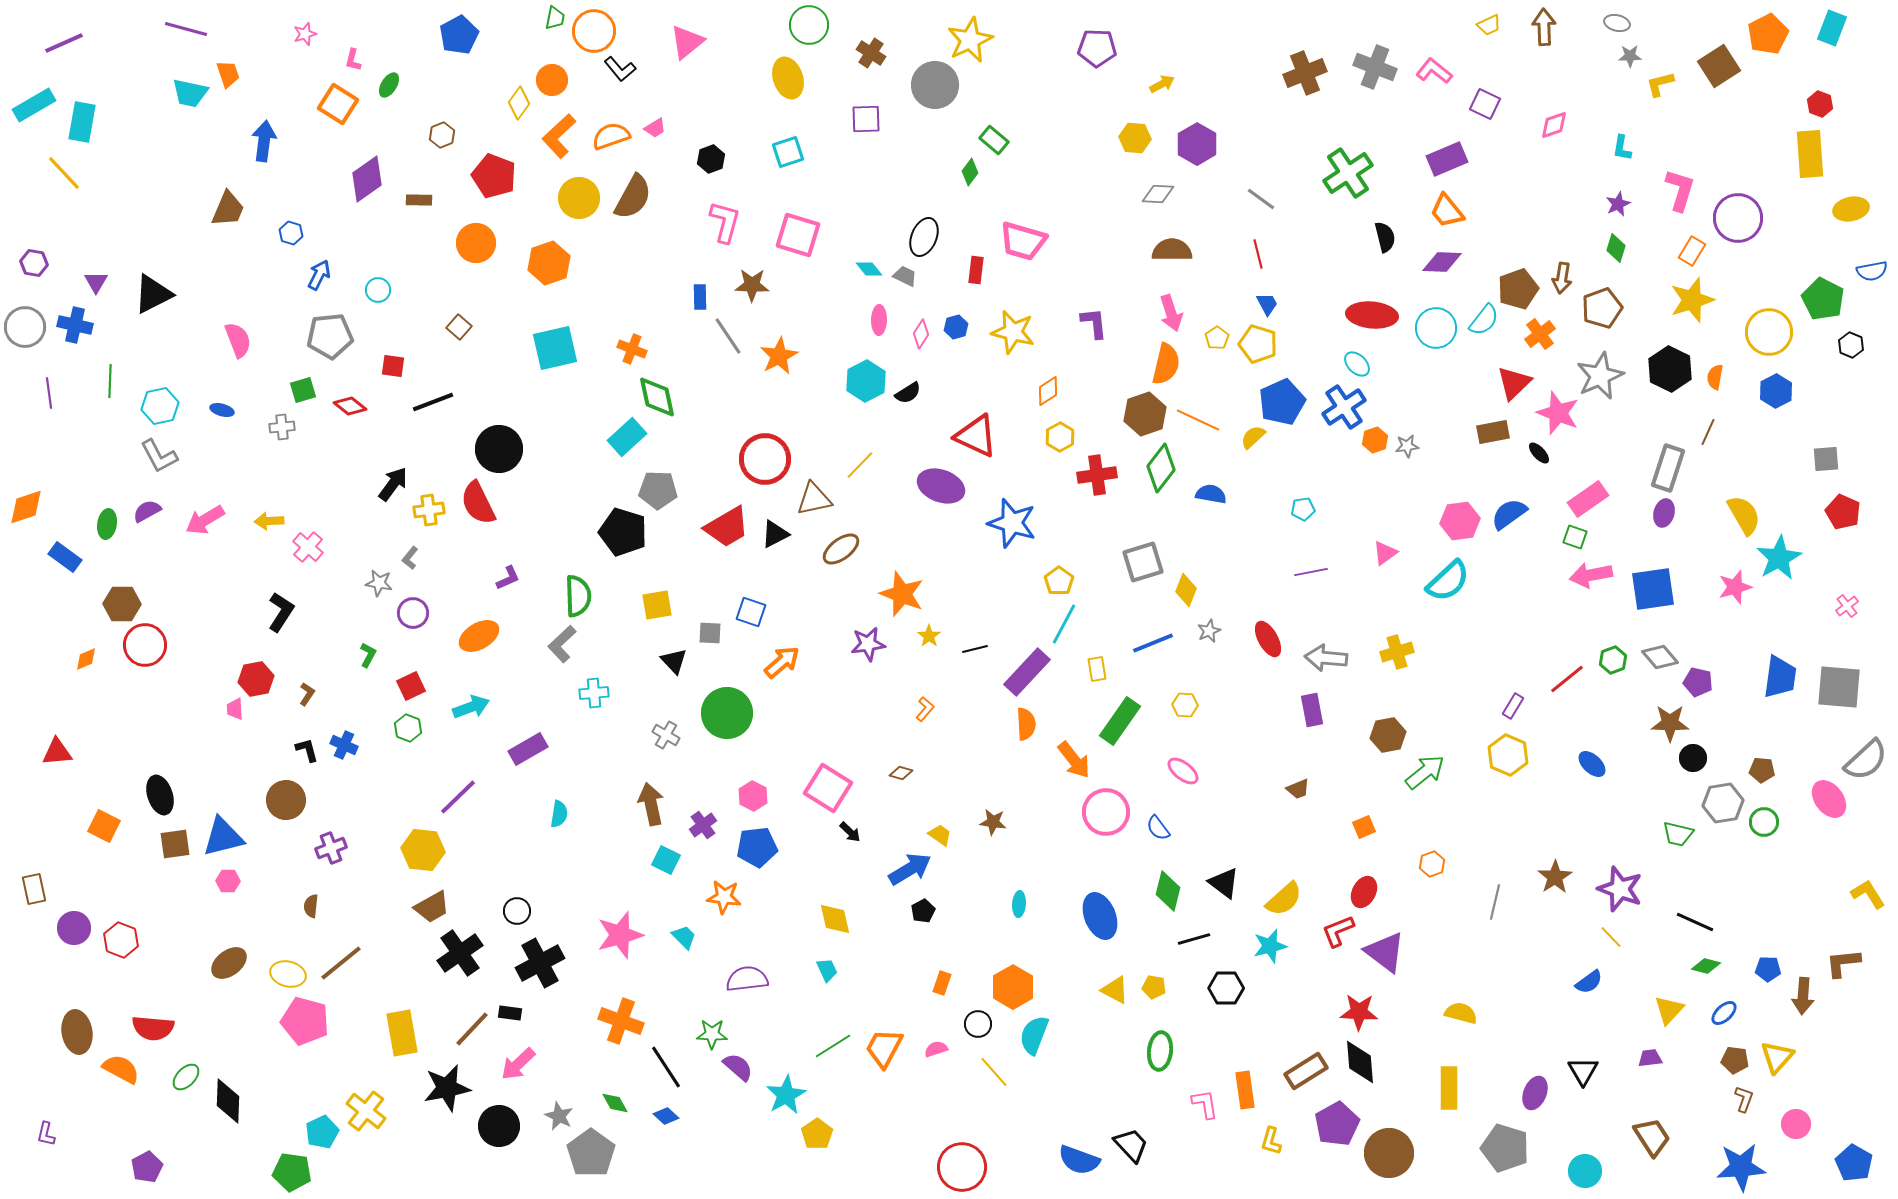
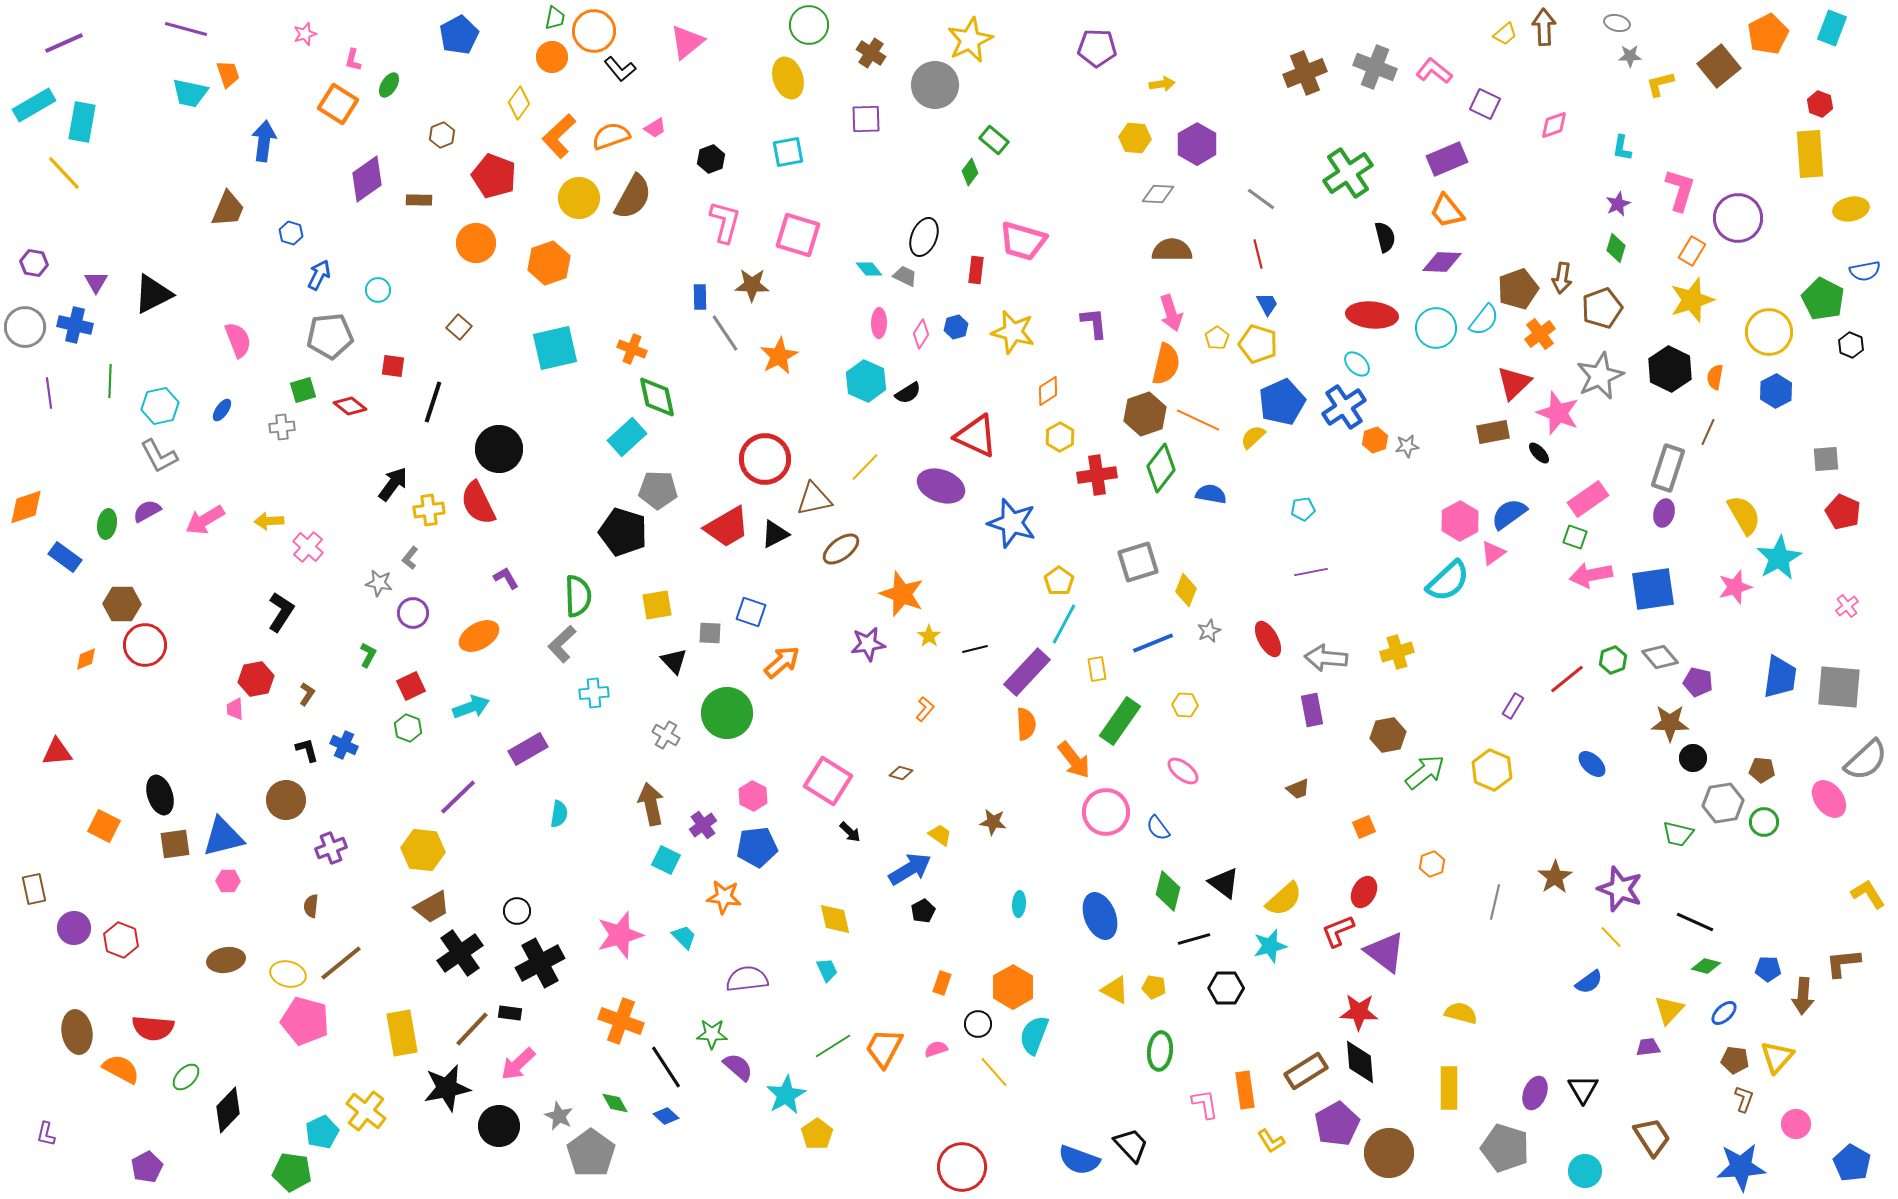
yellow trapezoid at (1489, 25): moved 16 px right, 9 px down; rotated 15 degrees counterclockwise
brown square at (1719, 66): rotated 6 degrees counterclockwise
orange circle at (552, 80): moved 23 px up
yellow arrow at (1162, 84): rotated 20 degrees clockwise
cyan square at (788, 152): rotated 8 degrees clockwise
blue semicircle at (1872, 271): moved 7 px left
pink ellipse at (879, 320): moved 3 px down
gray line at (728, 336): moved 3 px left, 3 px up
cyan hexagon at (866, 381): rotated 9 degrees counterclockwise
black line at (433, 402): rotated 51 degrees counterclockwise
blue ellipse at (222, 410): rotated 70 degrees counterclockwise
yellow line at (860, 465): moved 5 px right, 2 px down
pink hexagon at (1460, 521): rotated 21 degrees counterclockwise
pink triangle at (1385, 553): moved 108 px right
gray square at (1143, 562): moved 5 px left
purple L-shape at (508, 578): moved 2 px left; rotated 96 degrees counterclockwise
yellow hexagon at (1508, 755): moved 16 px left, 15 px down
pink square at (828, 788): moved 7 px up
brown ellipse at (229, 963): moved 3 px left, 3 px up; rotated 27 degrees clockwise
purple trapezoid at (1650, 1058): moved 2 px left, 11 px up
black triangle at (1583, 1071): moved 18 px down
black diamond at (228, 1101): moved 9 px down; rotated 42 degrees clockwise
yellow L-shape at (1271, 1141): rotated 48 degrees counterclockwise
blue pentagon at (1854, 1163): moved 2 px left
